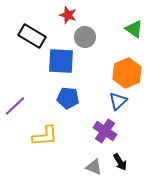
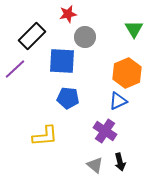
red star: moved 1 px up; rotated 30 degrees counterclockwise
green triangle: rotated 24 degrees clockwise
black rectangle: rotated 76 degrees counterclockwise
blue square: moved 1 px right
blue triangle: rotated 18 degrees clockwise
purple line: moved 37 px up
black arrow: rotated 18 degrees clockwise
gray triangle: moved 1 px right, 2 px up; rotated 18 degrees clockwise
